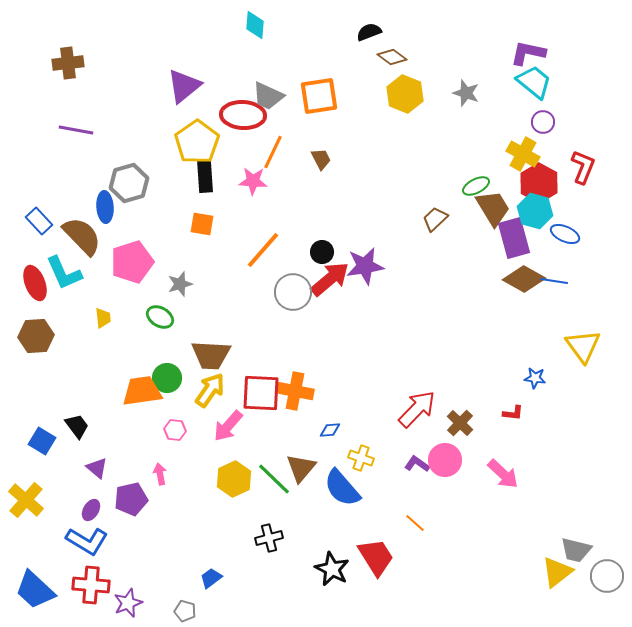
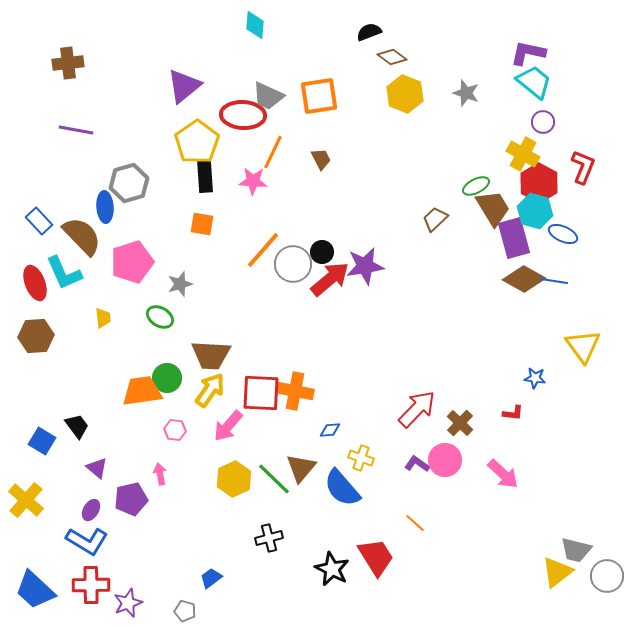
blue ellipse at (565, 234): moved 2 px left
gray circle at (293, 292): moved 28 px up
red cross at (91, 585): rotated 6 degrees counterclockwise
